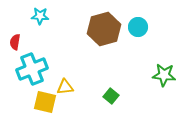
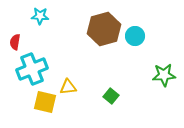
cyan circle: moved 3 px left, 9 px down
green star: rotated 10 degrees counterclockwise
yellow triangle: moved 3 px right
